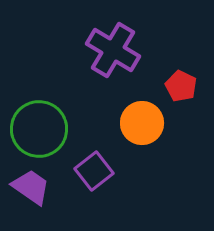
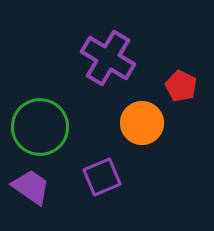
purple cross: moved 5 px left, 8 px down
green circle: moved 1 px right, 2 px up
purple square: moved 8 px right, 6 px down; rotated 15 degrees clockwise
